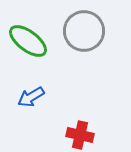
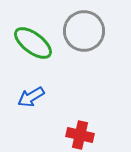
green ellipse: moved 5 px right, 2 px down
